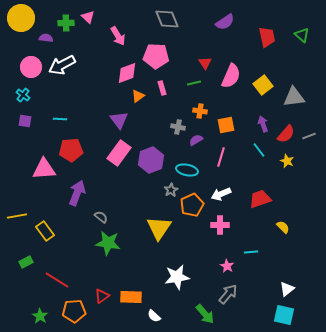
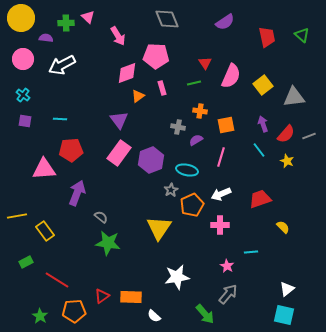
pink circle at (31, 67): moved 8 px left, 8 px up
